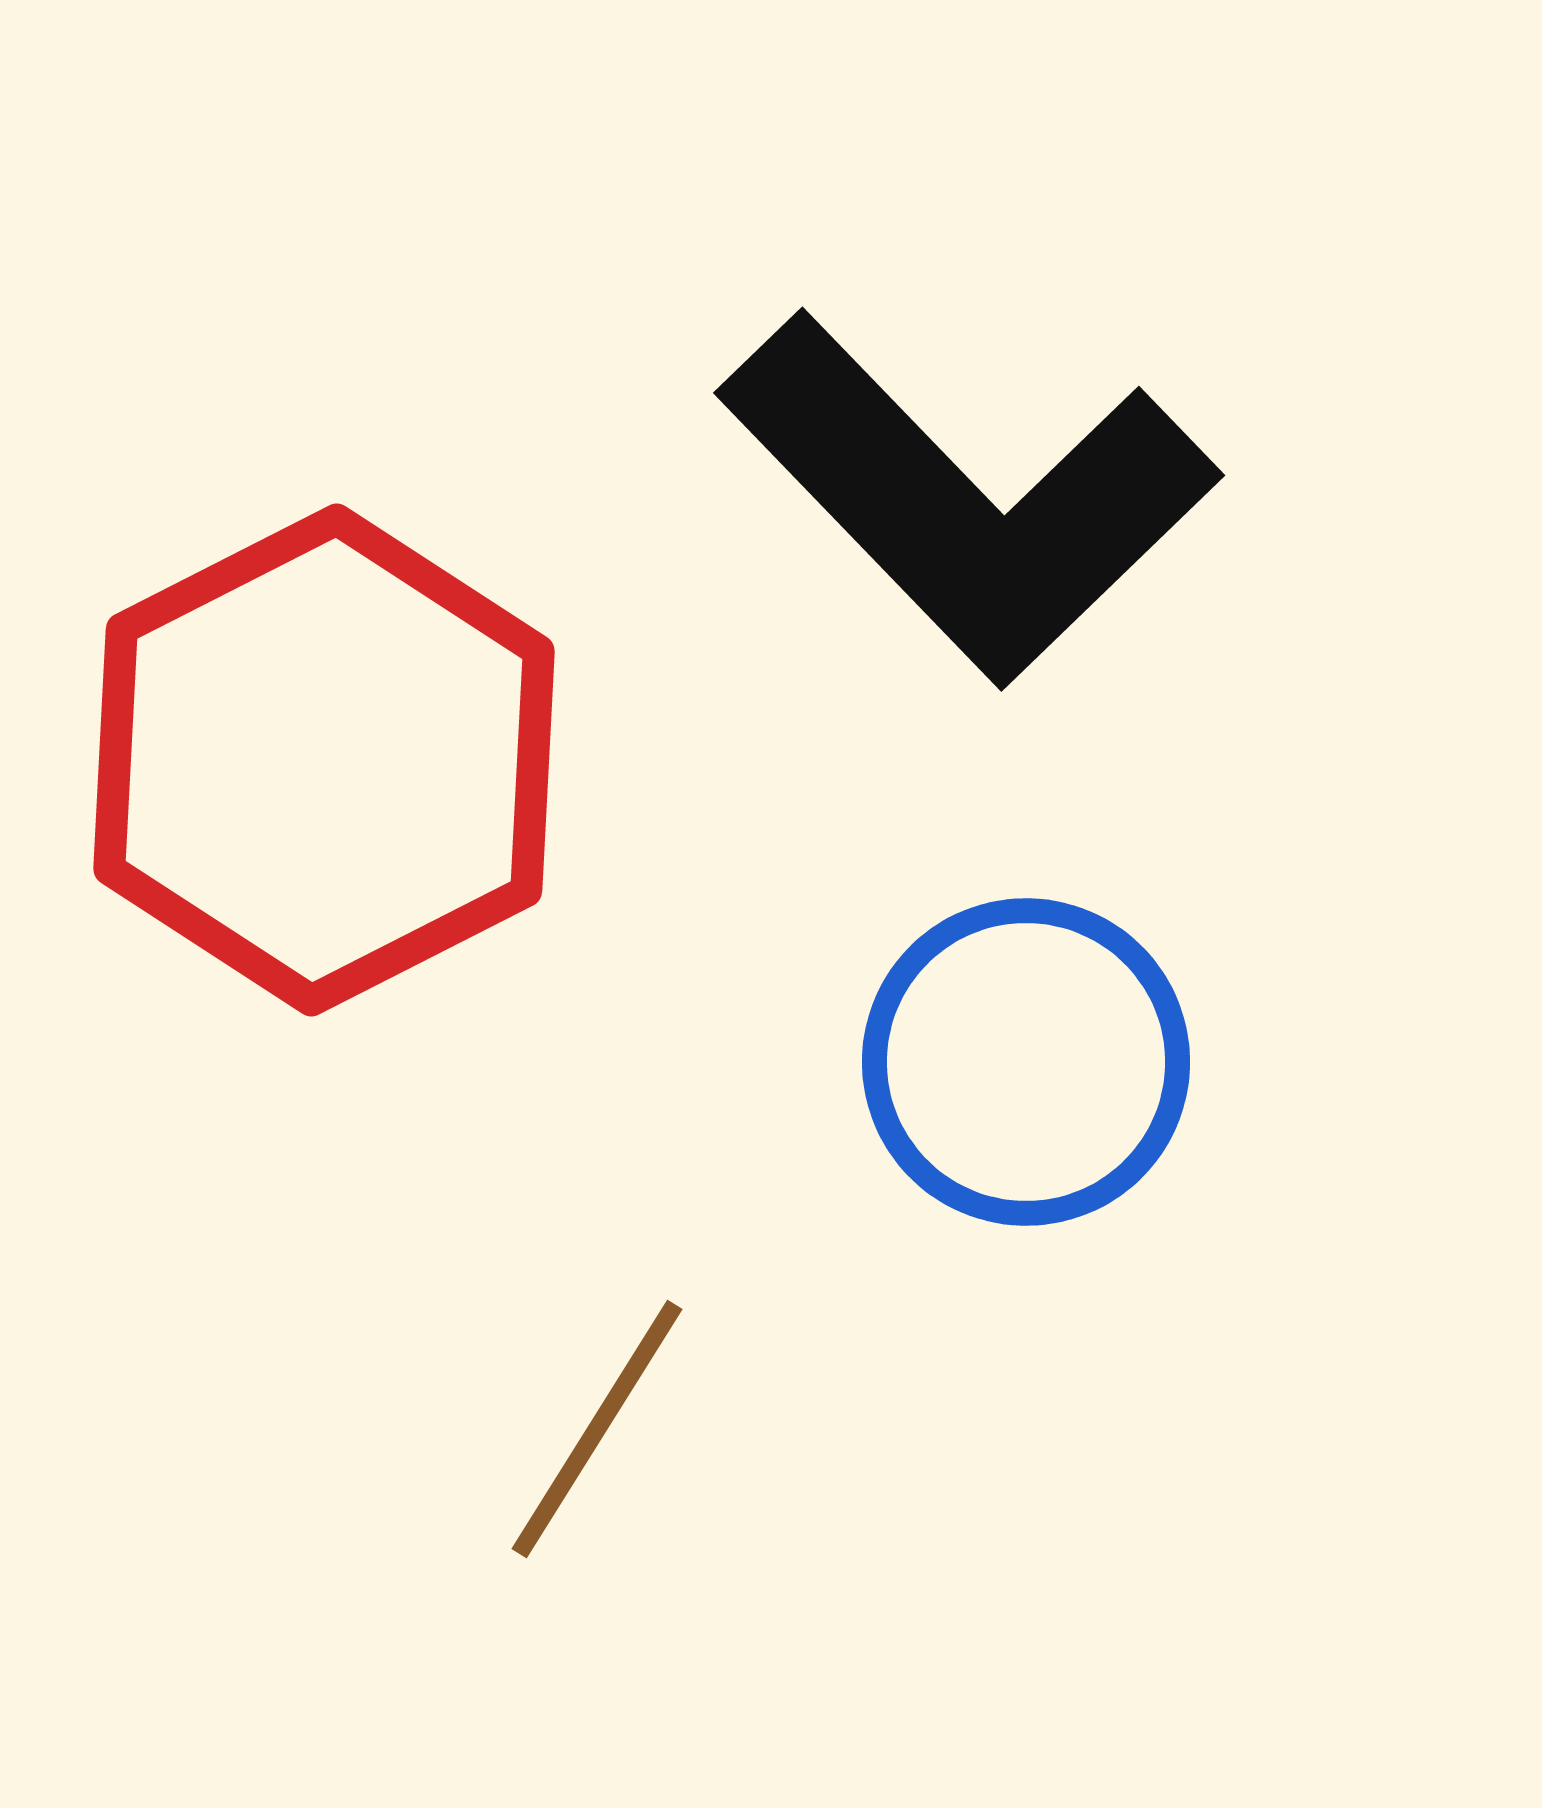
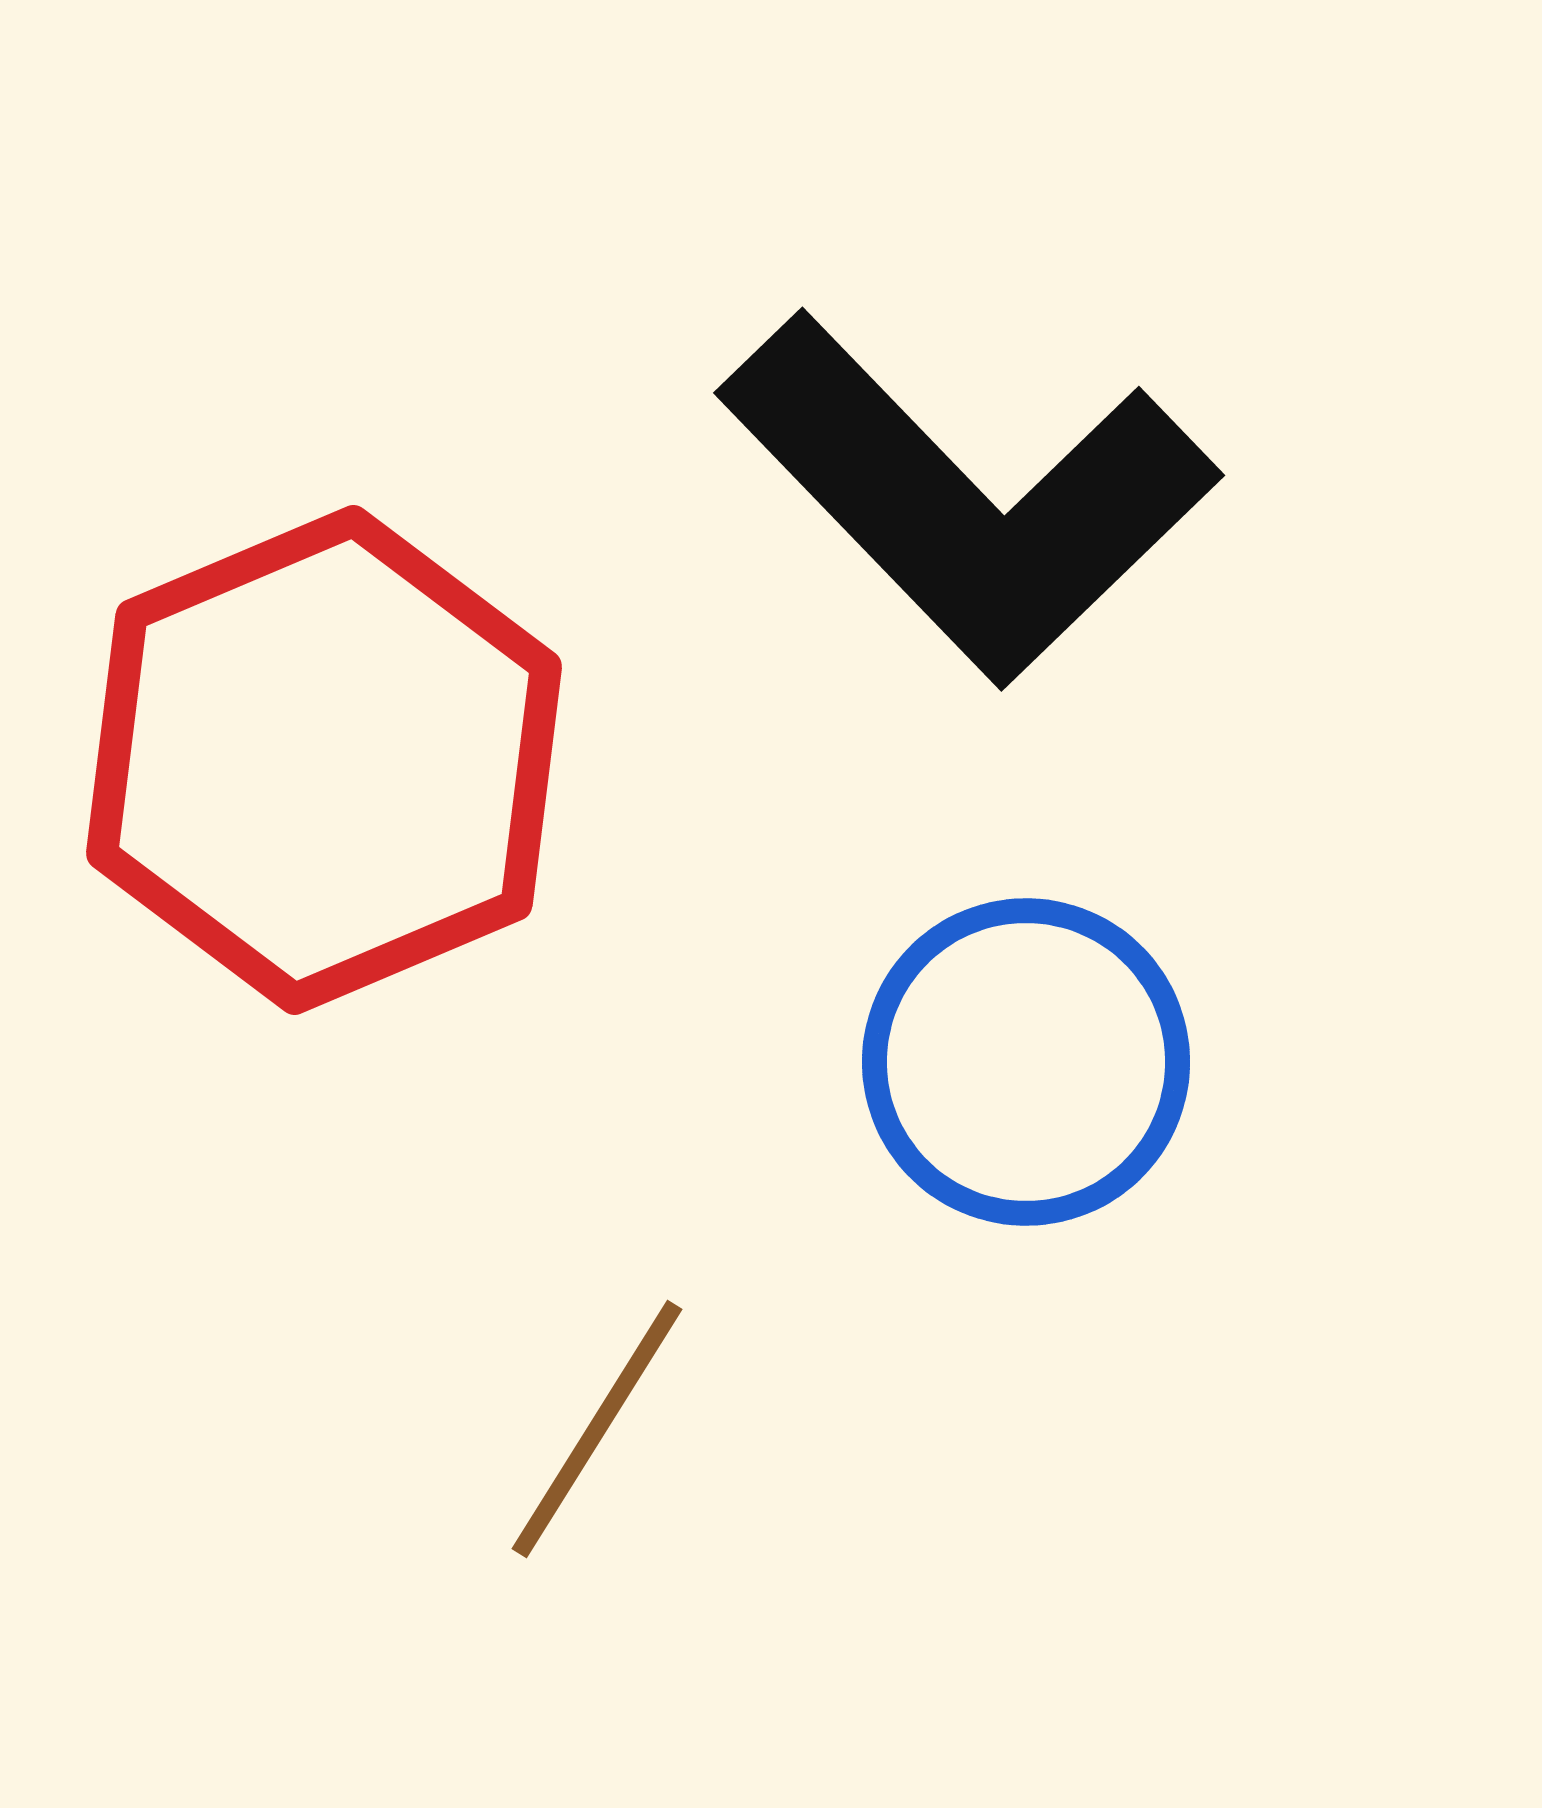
red hexagon: rotated 4 degrees clockwise
